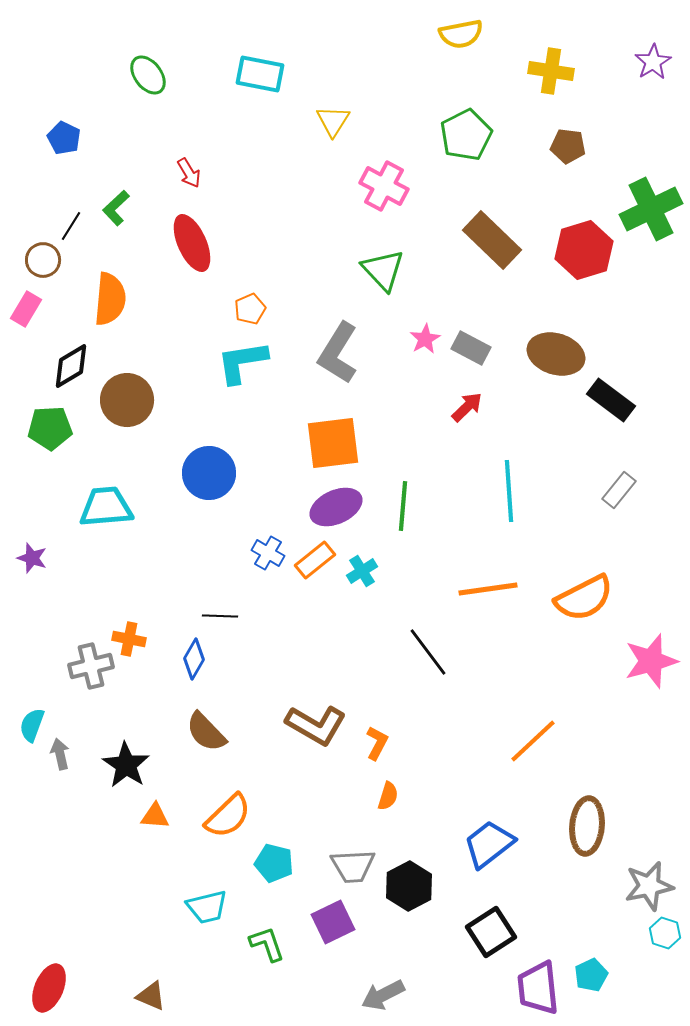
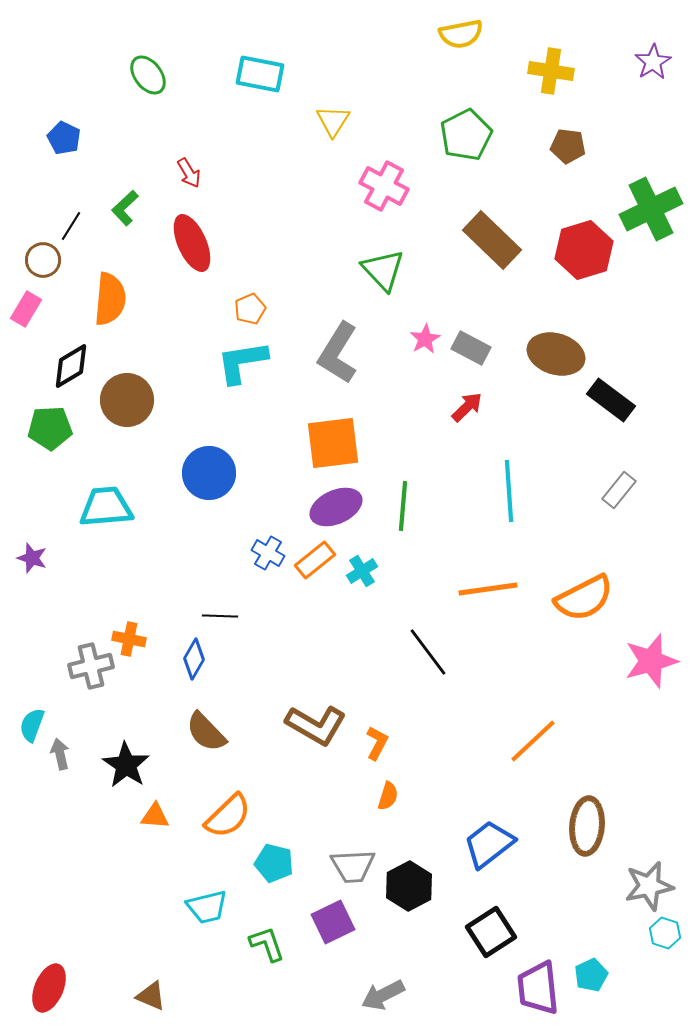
green L-shape at (116, 208): moved 9 px right
